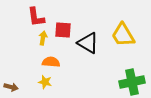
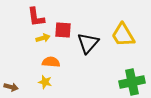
yellow arrow: rotated 64 degrees clockwise
black triangle: rotated 40 degrees clockwise
